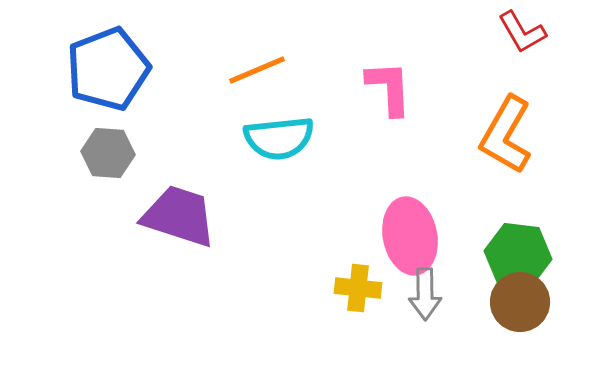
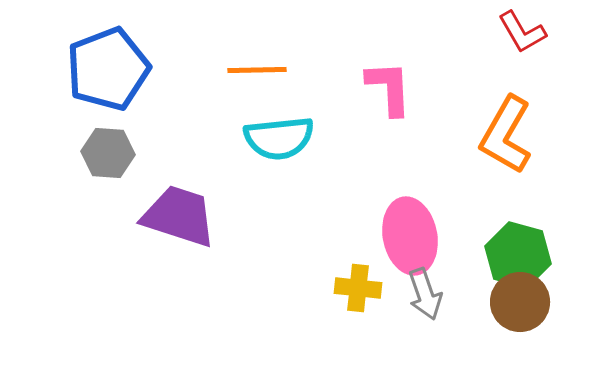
orange line: rotated 22 degrees clockwise
green hexagon: rotated 8 degrees clockwise
gray arrow: rotated 18 degrees counterclockwise
